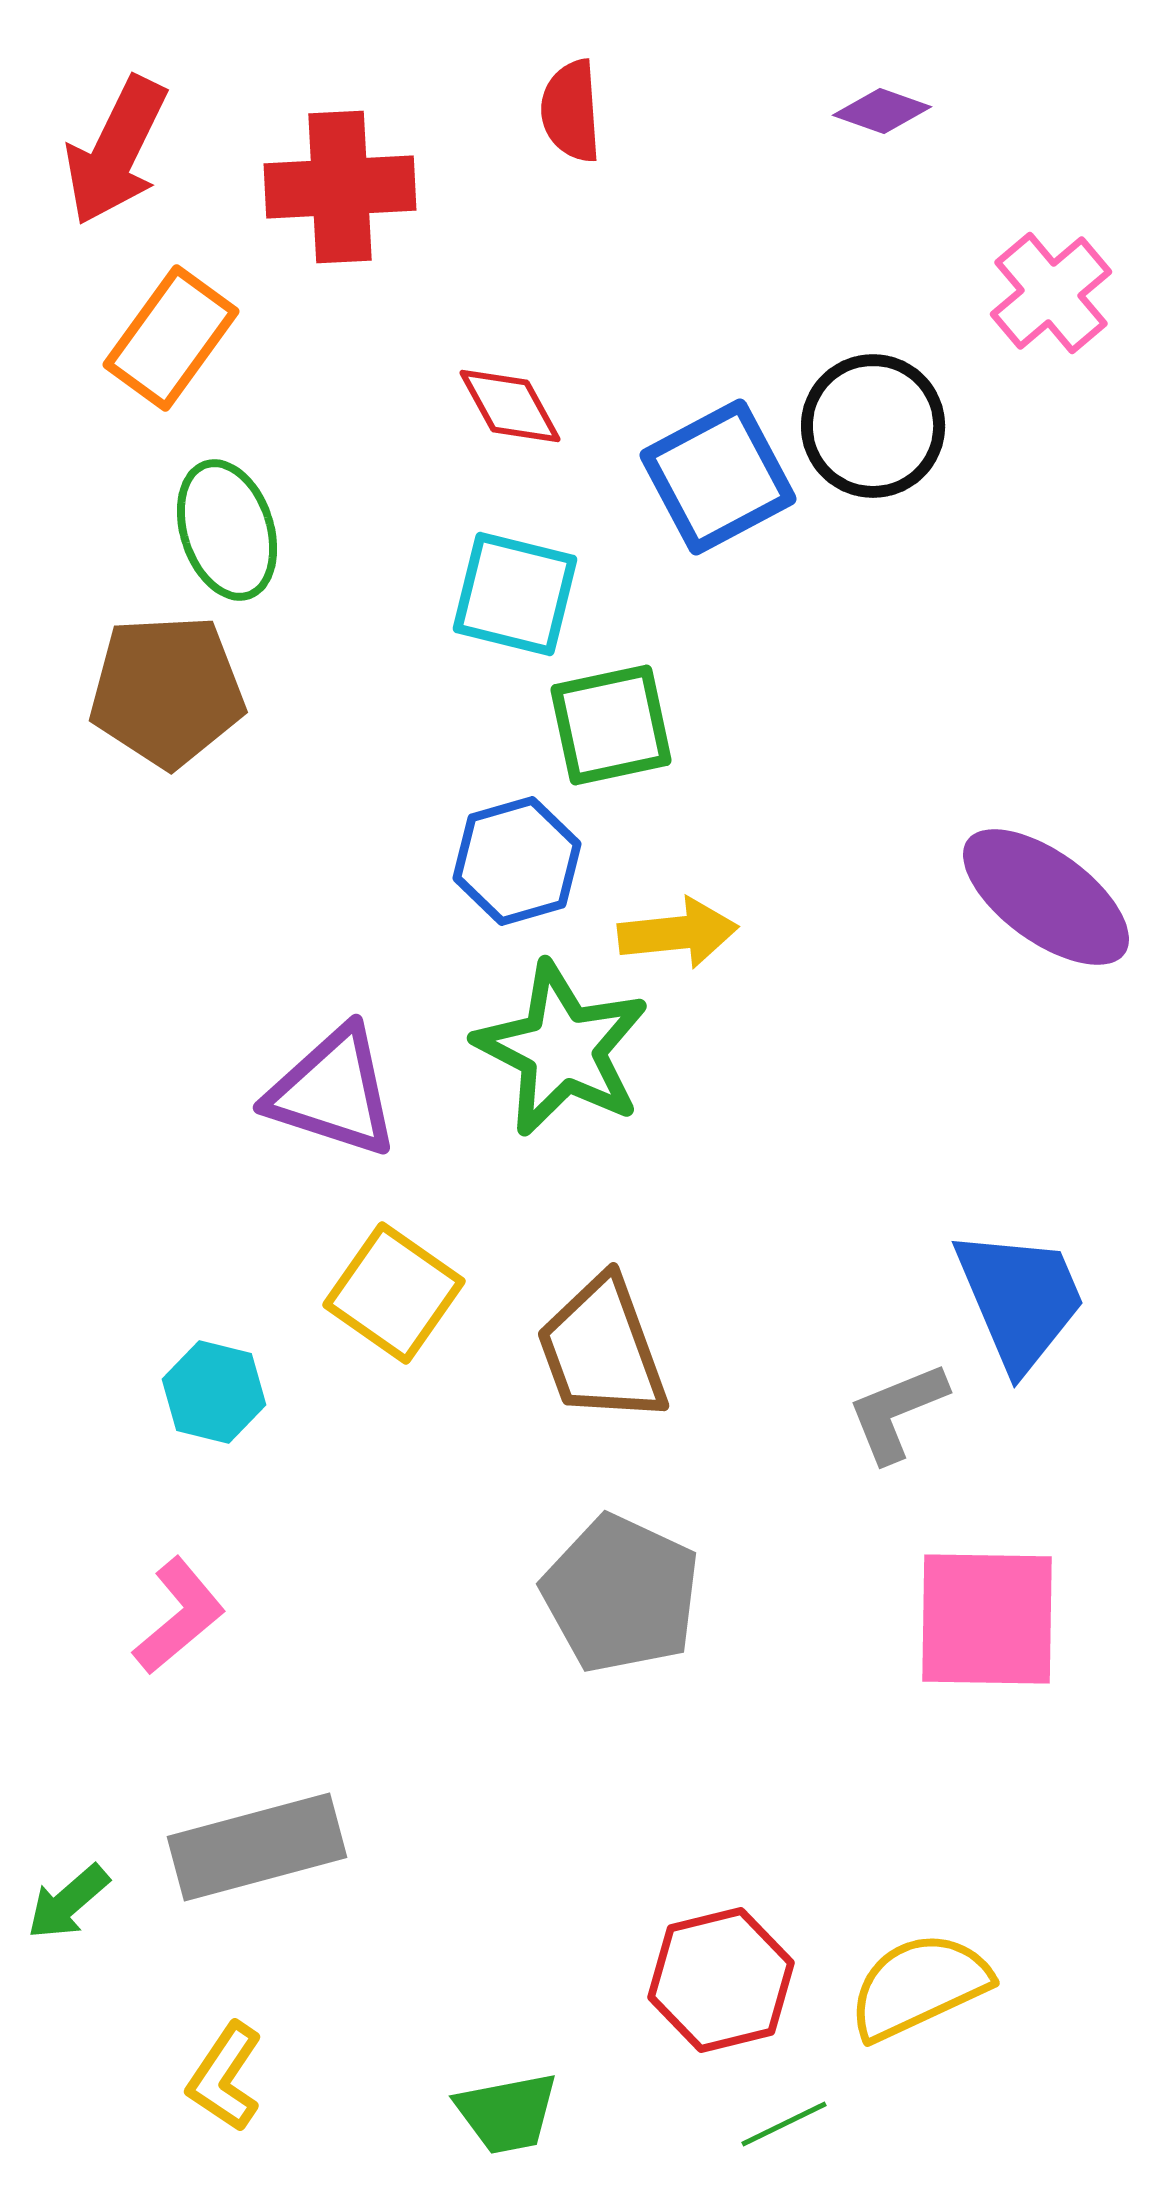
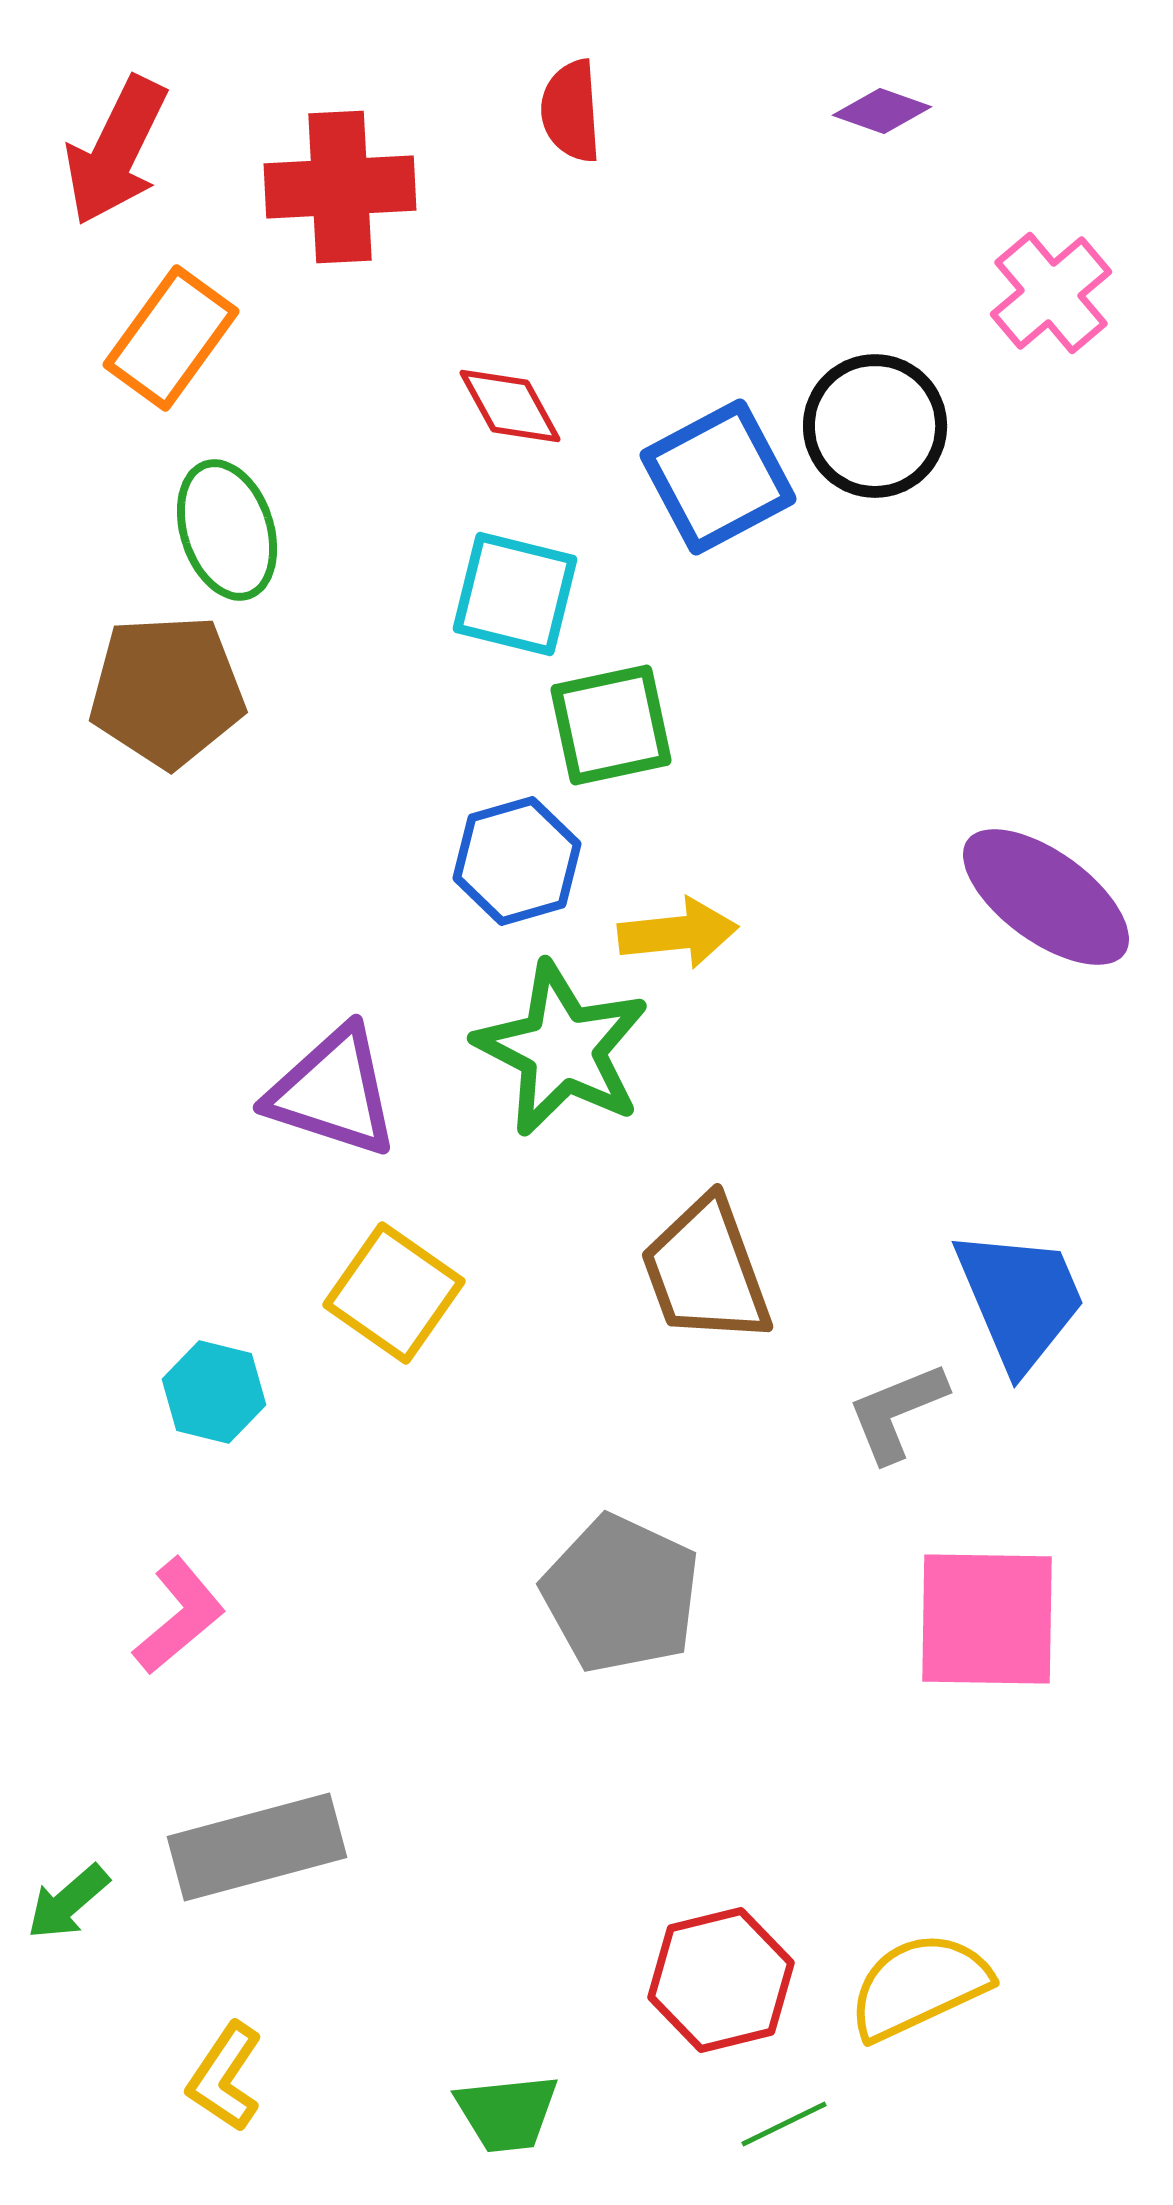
black circle: moved 2 px right
brown trapezoid: moved 104 px right, 79 px up
green trapezoid: rotated 5 degrees clockwise
